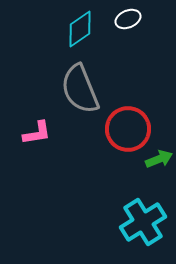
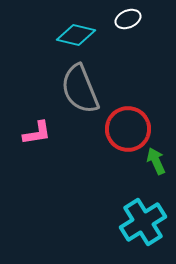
cyan diamond: moved 4 px left, 6 px down; rotated 48 degrees clockwise
green arrow: moved 3 px left, 2 px down; rotated 92 degrees counterclockwise
